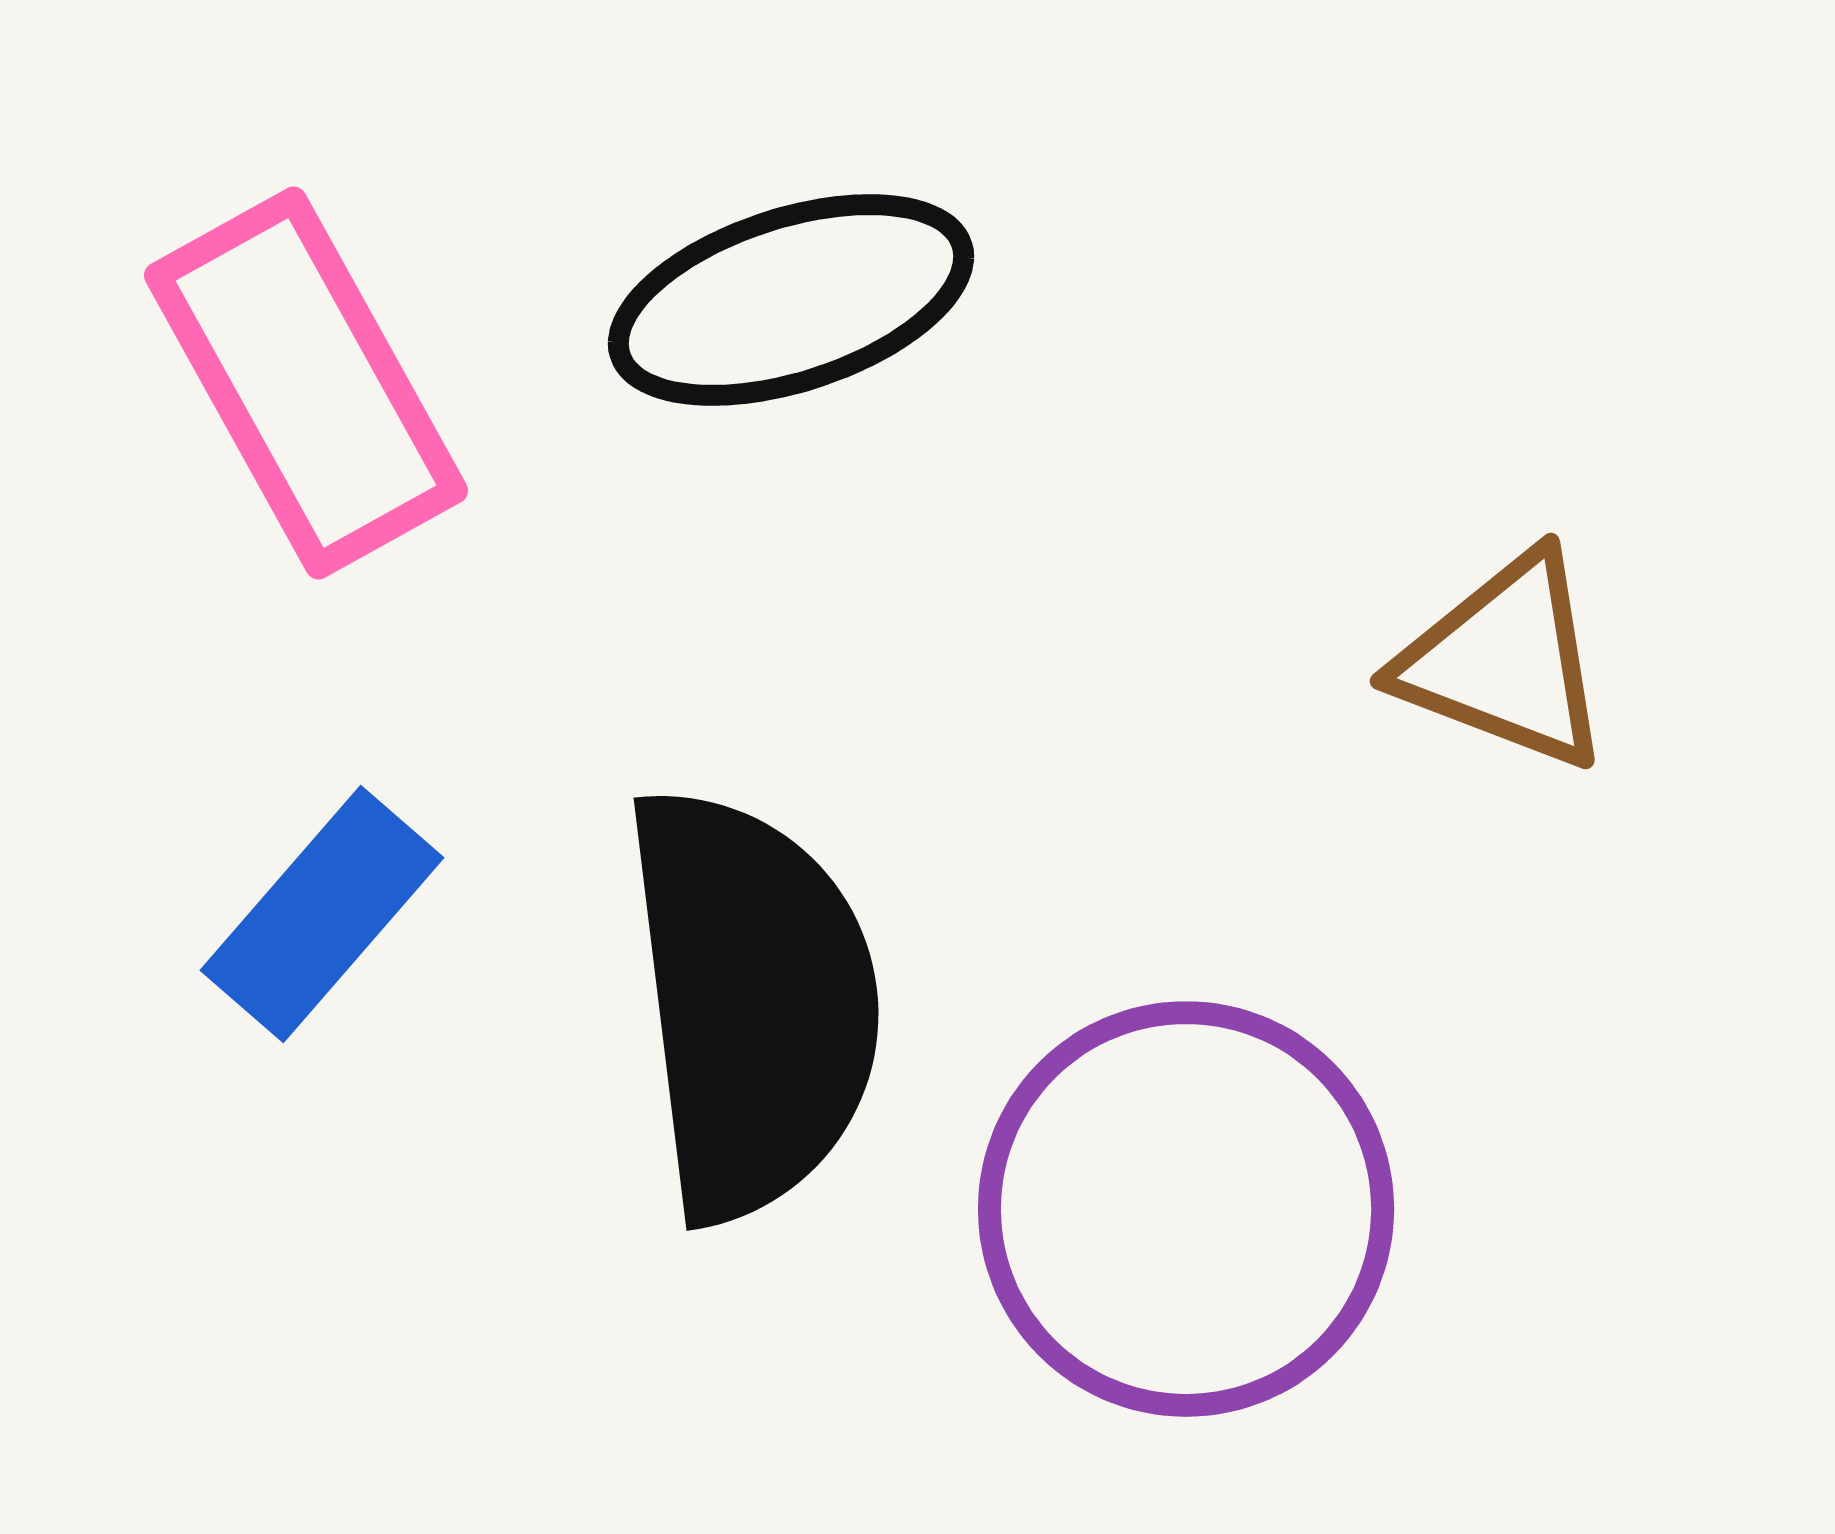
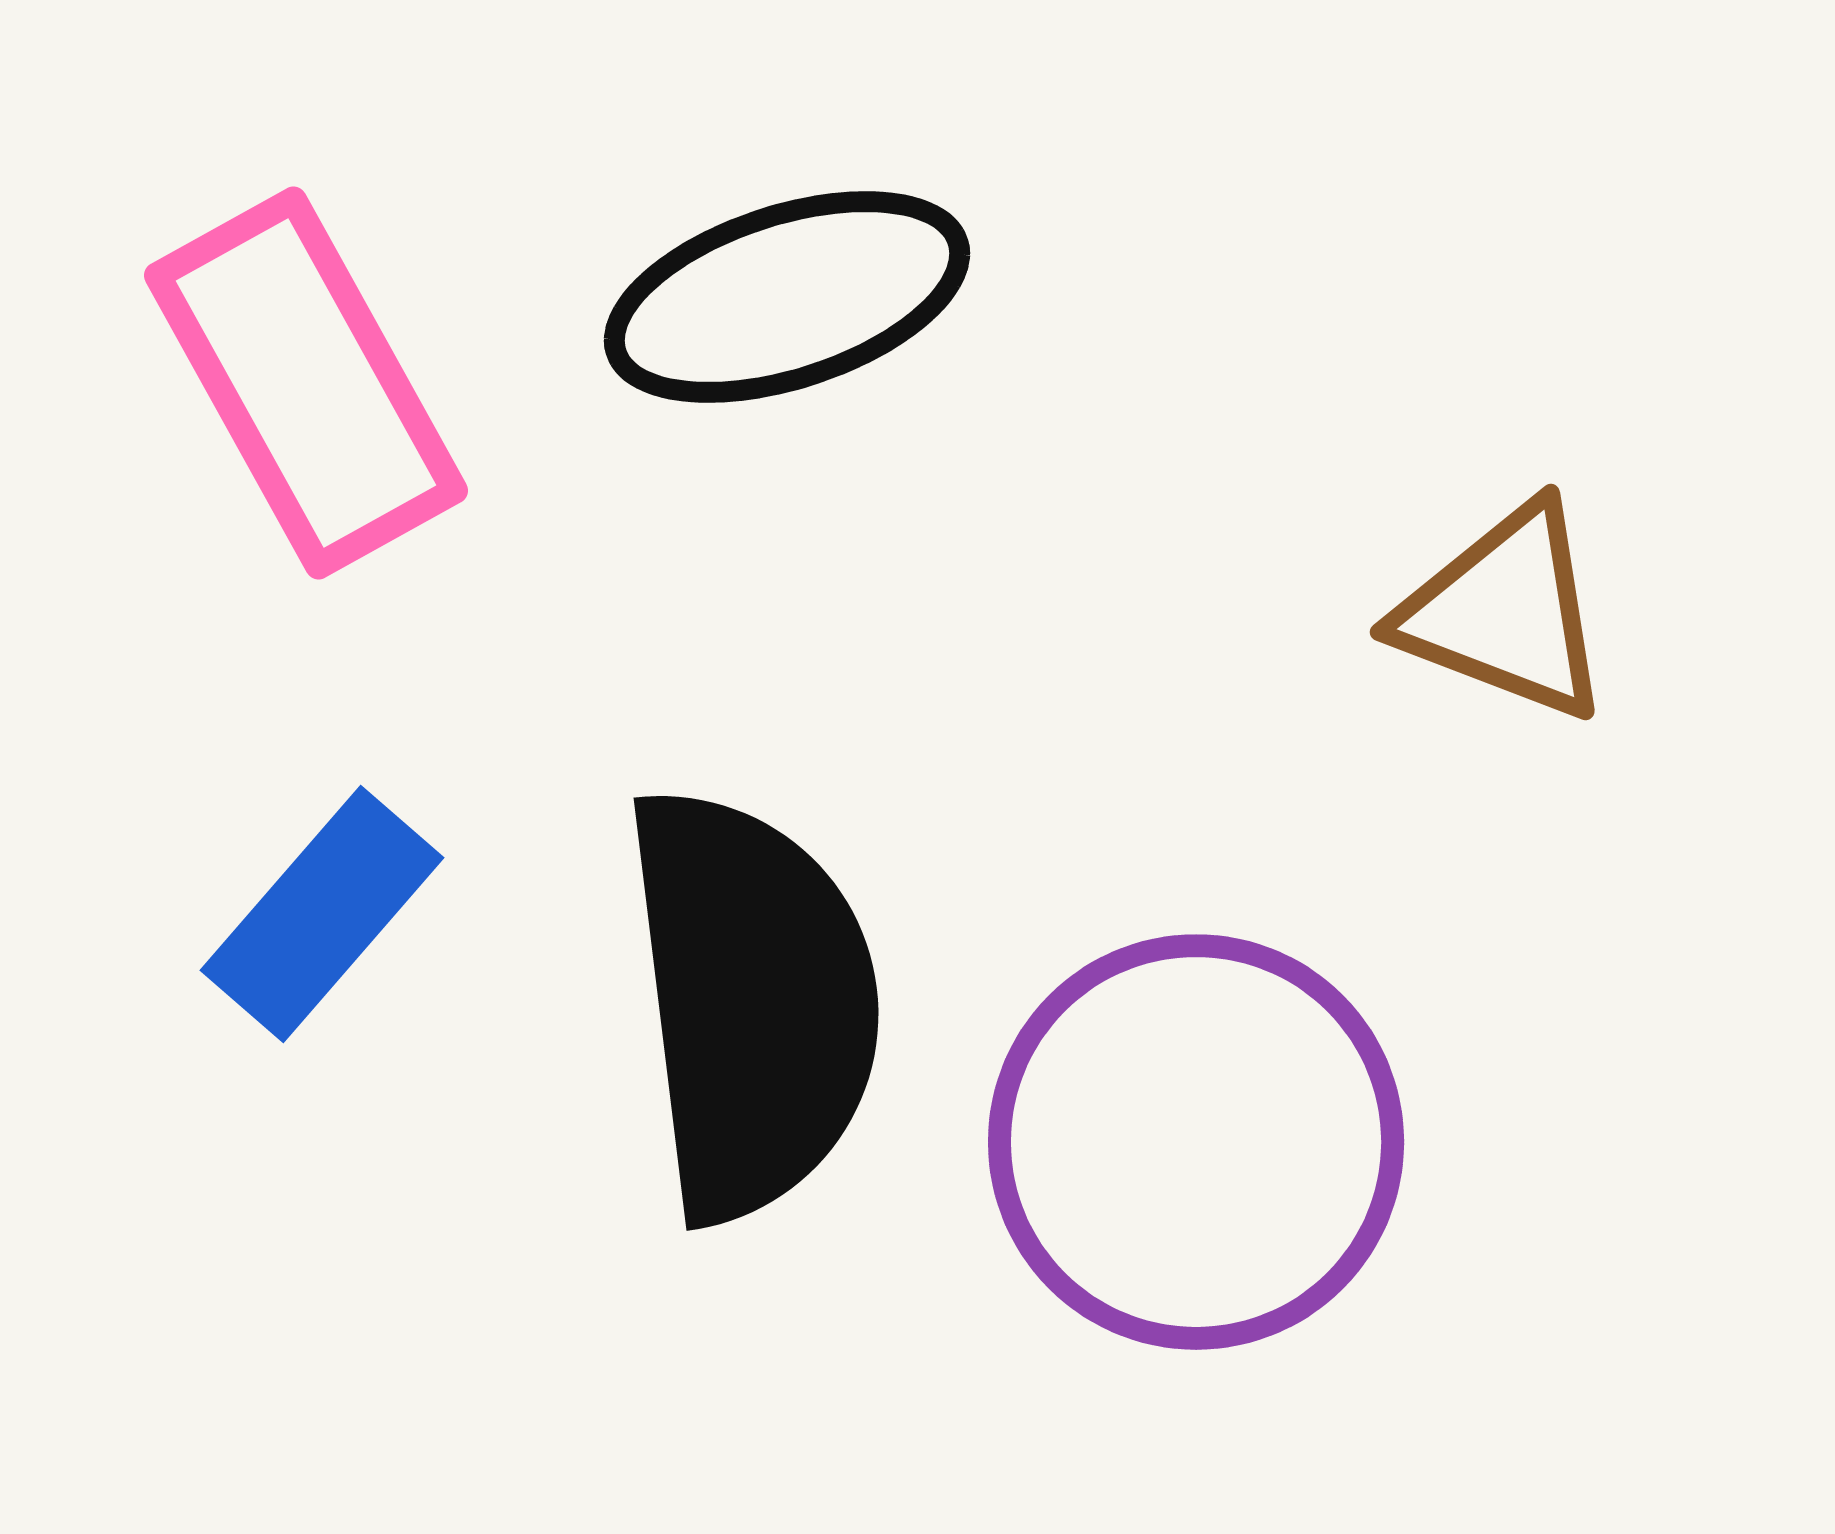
black ellipse: moved 4 px left, 3 px up
brown triangle: moved 49 px up
purple circle: moved 10 px right, 67 px up
